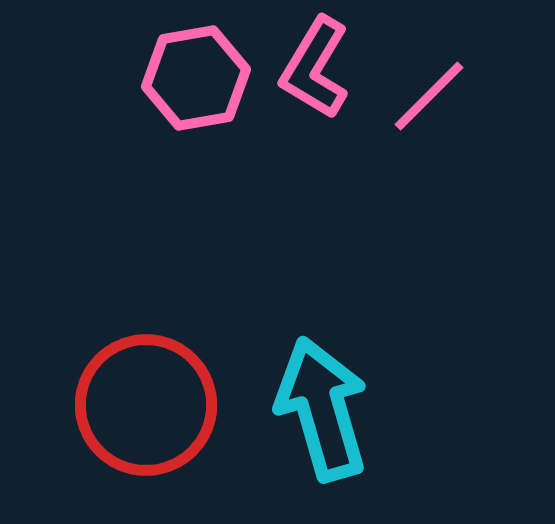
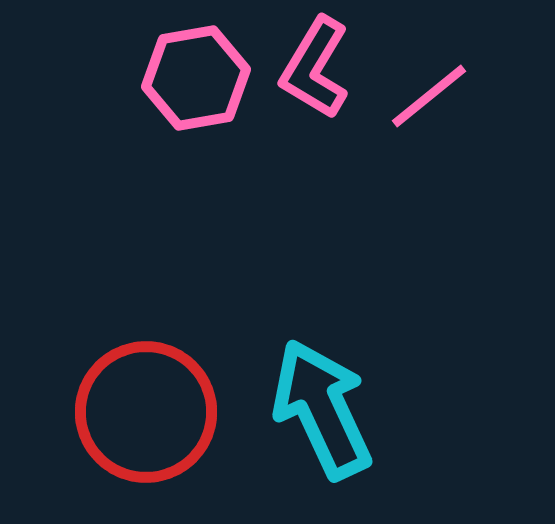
pink line: rotated 6 degrees clockwise
red circle: moved 7 px down
cyan arrow: rotated 9 degrees counterclockwise
